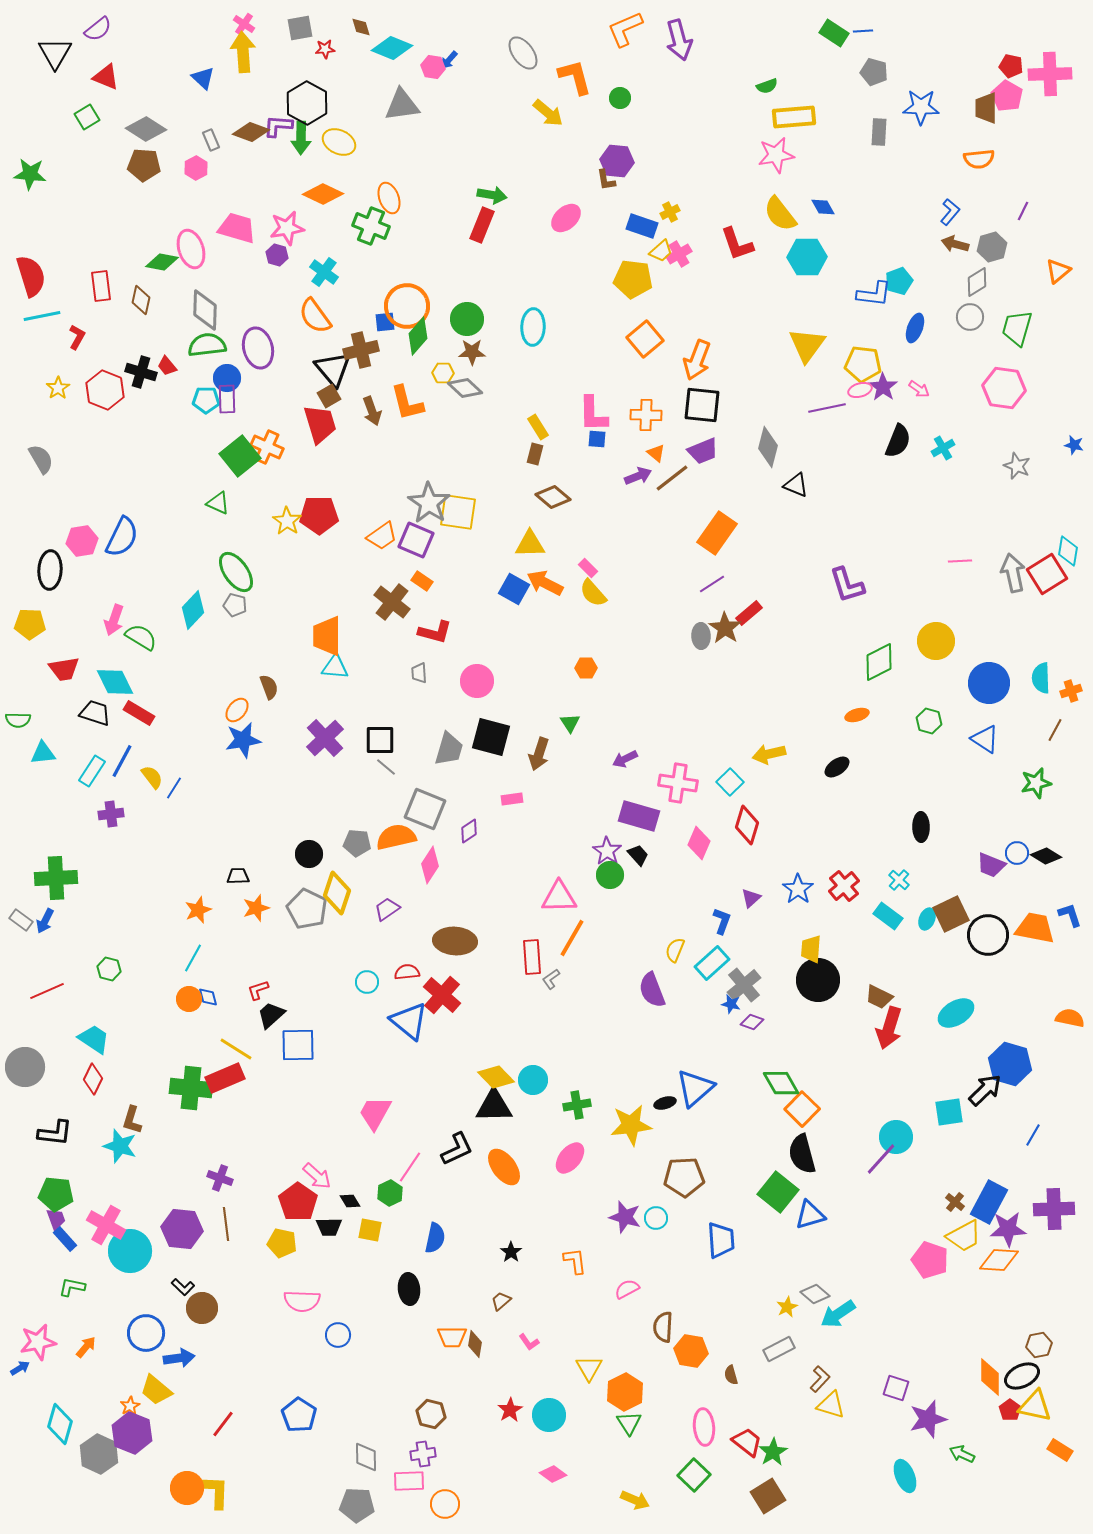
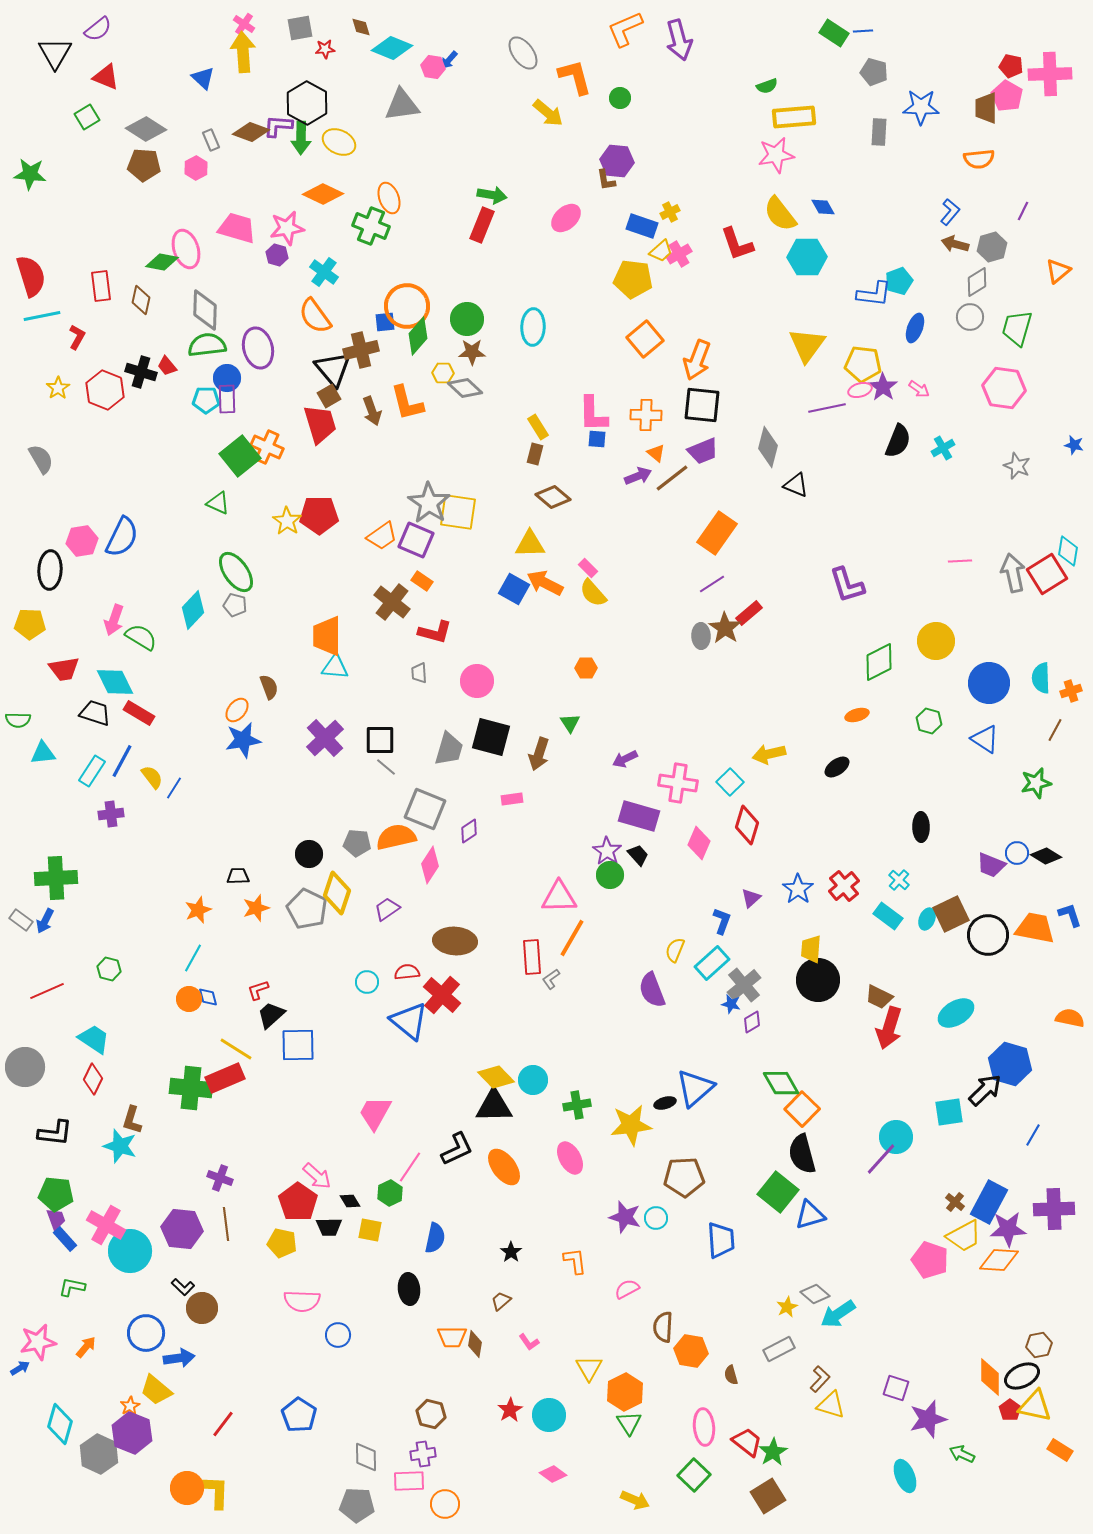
pink ellipse at (191, 249): moved 5 px left
purple diamond at (752, 1022): rotated 50 degrees counterclockwise
pink ellipse at (570, 1158): rotated 68 degrees counterclockwise
